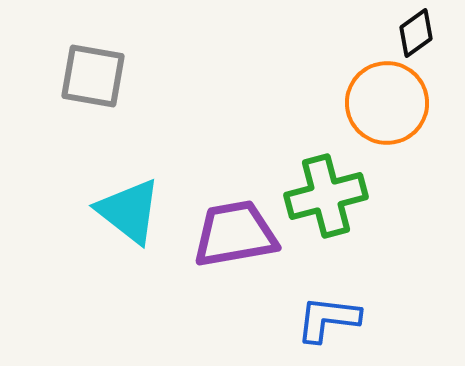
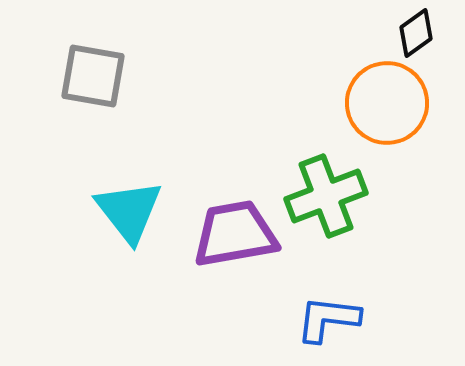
green cross: rotated 6 degrees counterclockwise
cyan triangle: rotated 14 degrees clockwise
